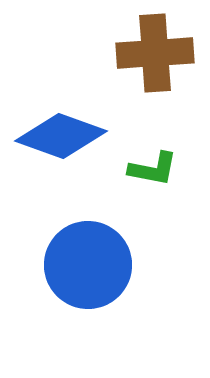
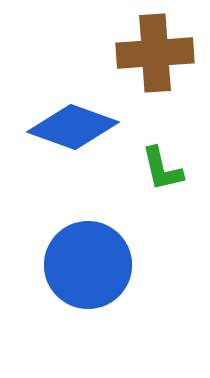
blue diamond: moved 12 px right, 9 px up
green L-shape: moved 9 px right; rotated 66 degrees clockwise
